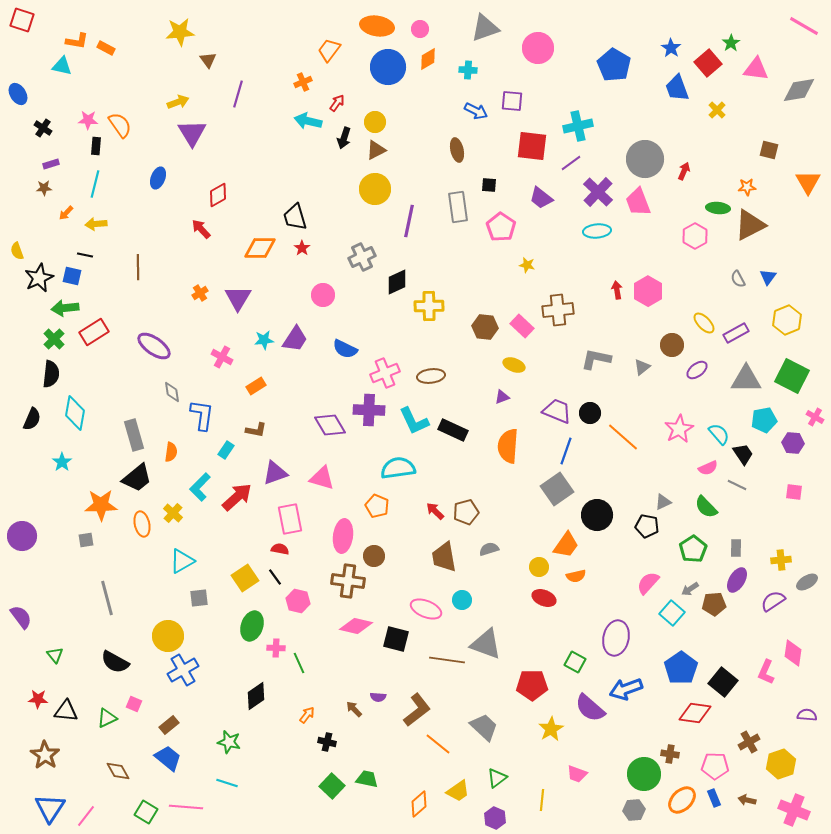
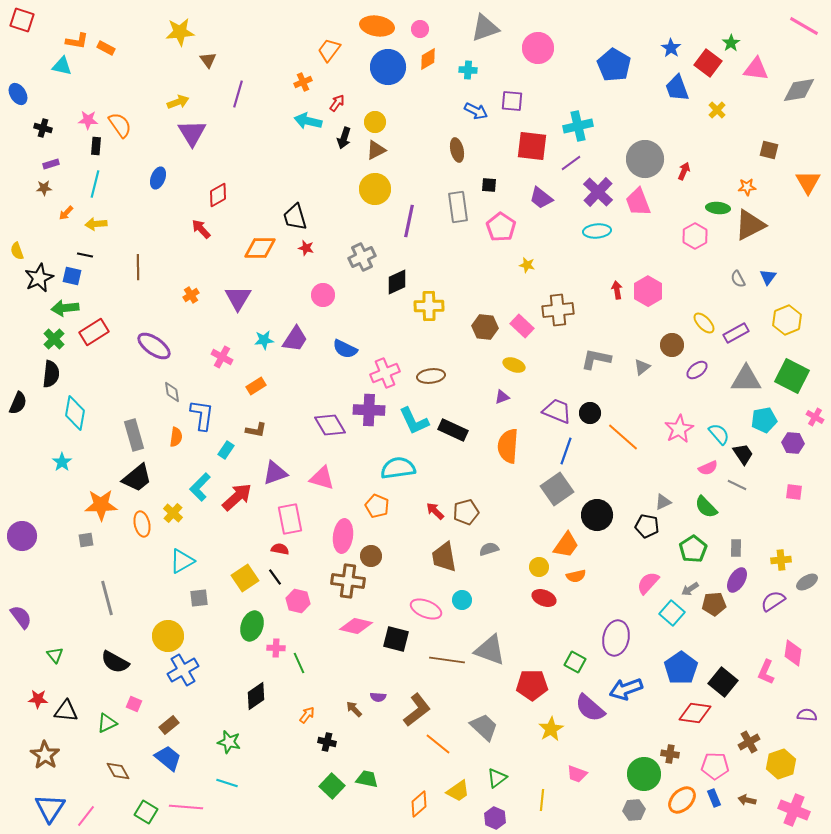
red square at (708, 63): rotated 12 degrees counterclockwise
black cross at (43, 128): rotated 18 degrees counterclockwise
red star at (302, 248): moved 4 px right; rotated 21 degrees counterclockwise
orange cross at (200, 293): moved 9 px left, 2 px down
black semicircle at (32, 419): moved 14 px left, 16 px up
orange semicircle at (171, 452): moved 5 px right, 15 px up
brown circle at (374, 556): moved 3 px left
gray triangle at (486, 644): moved 4 px right, 6 px down
green triangle at (107, 718): moved 5 px down
